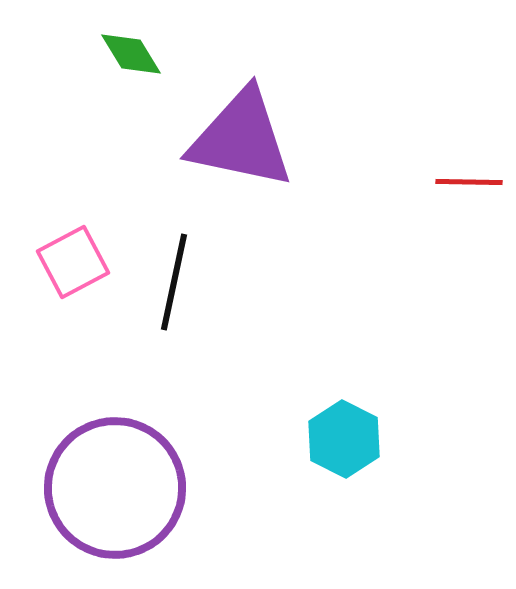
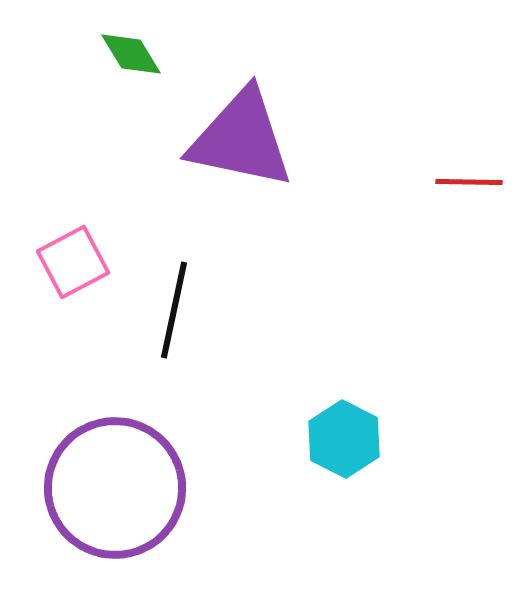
black line: moved 28 px down
